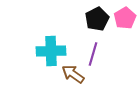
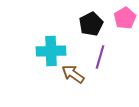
black pentagon: moved 6 px left, 5 px down
purple line: moved 7 px right, 3 px down
